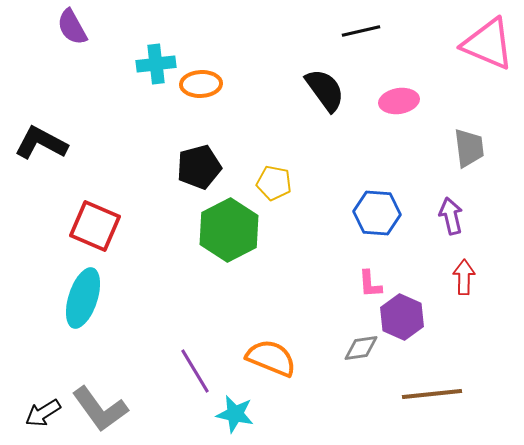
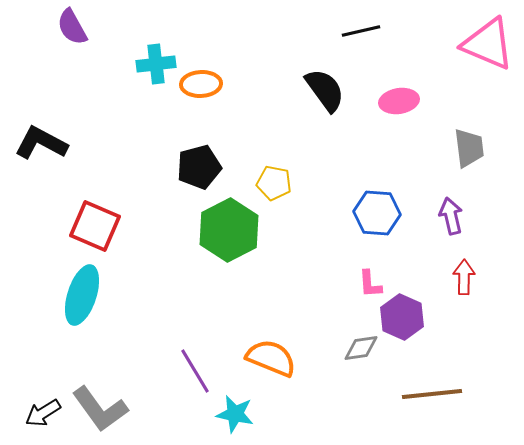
cyan ellipse: moved 1 px left, 3 px up
